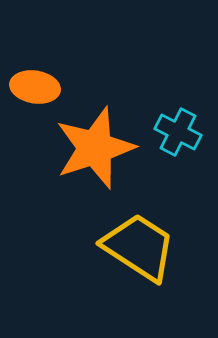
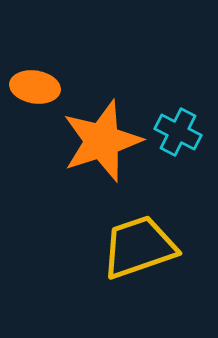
orange star: moved 7 px right, 7 px up
yellow trapezoid: rotated 52 degrees counterclockwise
